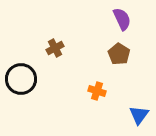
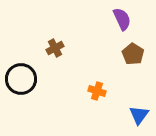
brown pentagon: moved 14 px right
